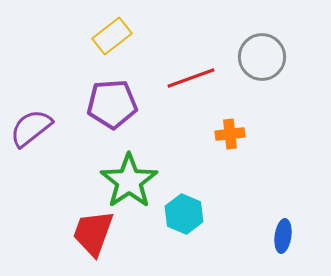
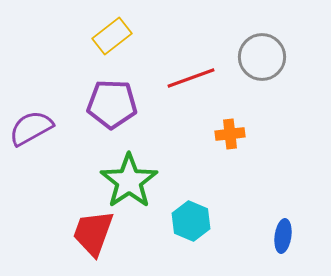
purple pentagon: rotated 6 degrees clockwise
purple semicircle: rotated 9 degrees clockwise
cyan hexagon: moved 7 px right, 7 px down
